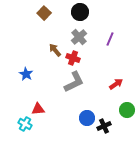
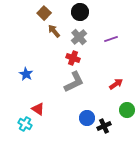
purple line: moved 1 px right; rotated 48 degrees clockwise
brown arrow: moved 1 px left, 19 px up
red triangle: rotated 40 degrees clockwise
